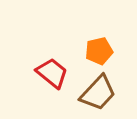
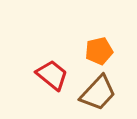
red trapezoid: moved 2 px down
